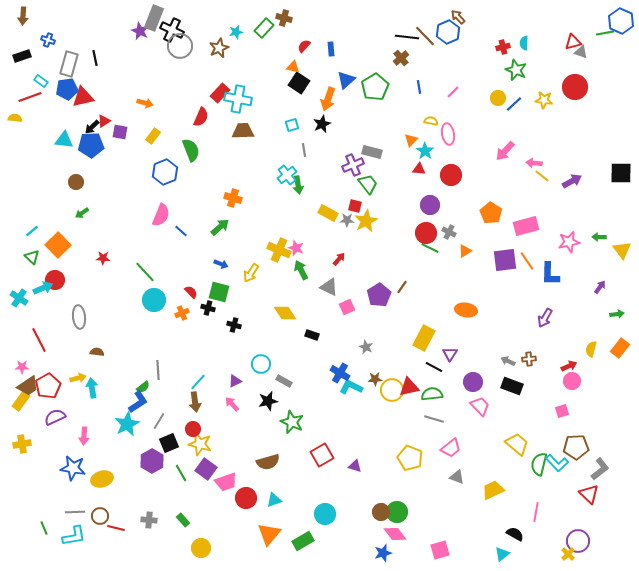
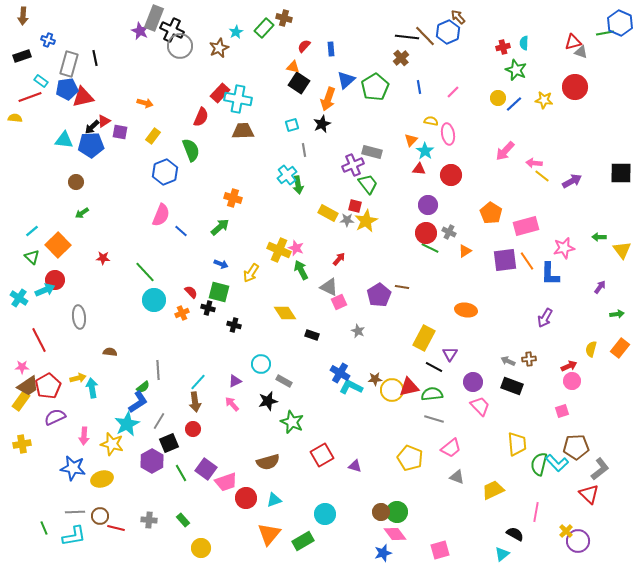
blue hexagon at (621, 21): moved 1 px left, 2 px down
cyan star at (236, 32): rotated 16 degrees counterclockwise
purple circle at (430, 205): moved 2 px left
pink star at (569, 242): moved 5 px left, 6 px down
brown line at (402, 287): rotated 64 degrees clockwise
cyan arrow at (43, 288): moved 2 px right, 2 px down
pink square at (347, 307): moved 8 px left, 5 px up
gray star at (366, 347): moved 8 px left, 16 px up
brown semicircle at (97, 352): moved 13 px right
yellow star at (200, 444): moved 88 px left
yellow trapezoid at (517, 444): rotated 45 degrees clockwise
yellow cross at (568, 554): moved 2 px left, 23 px up
